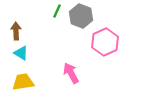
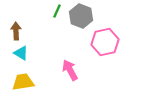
pink hexagon: rotated 12 degrees clockwise
pink arrow: moved 1 px left, 3 px up
